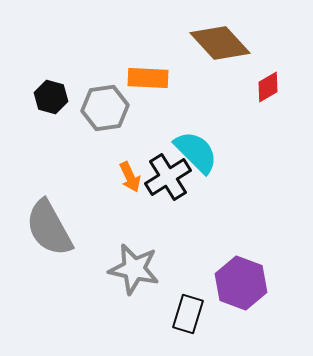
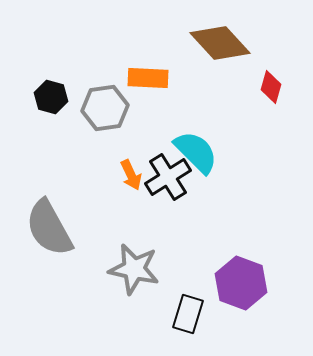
red diamond: moved 3 px right; rotated 44 degrees counterclockwise
orange arrow: moved 1 px right, 2 px up
